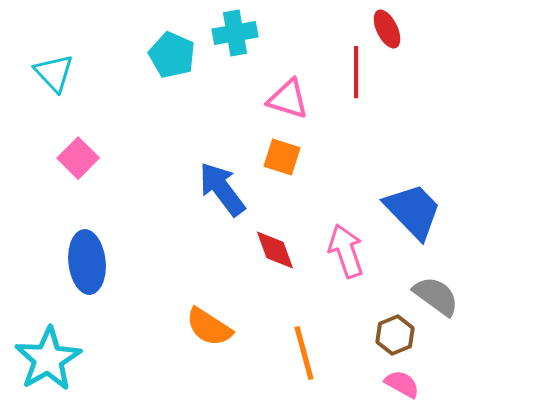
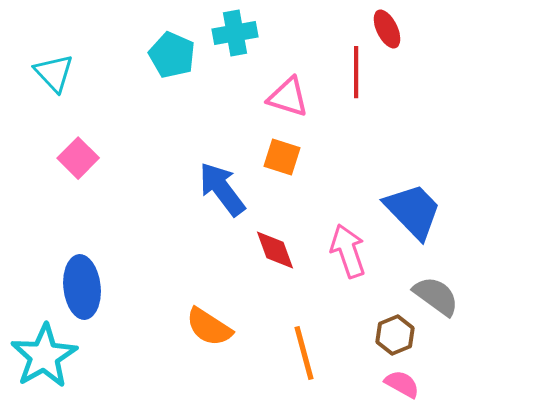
pink triangle: moved 2 px up
pink arrow: moved 2 px right
blue ellipse: moved 5 px left, 25 px down
cyan star: moved 4 px left, 3 px up
